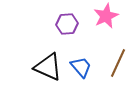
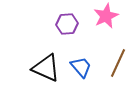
black triangle: moved 2 px left, 1 px down
